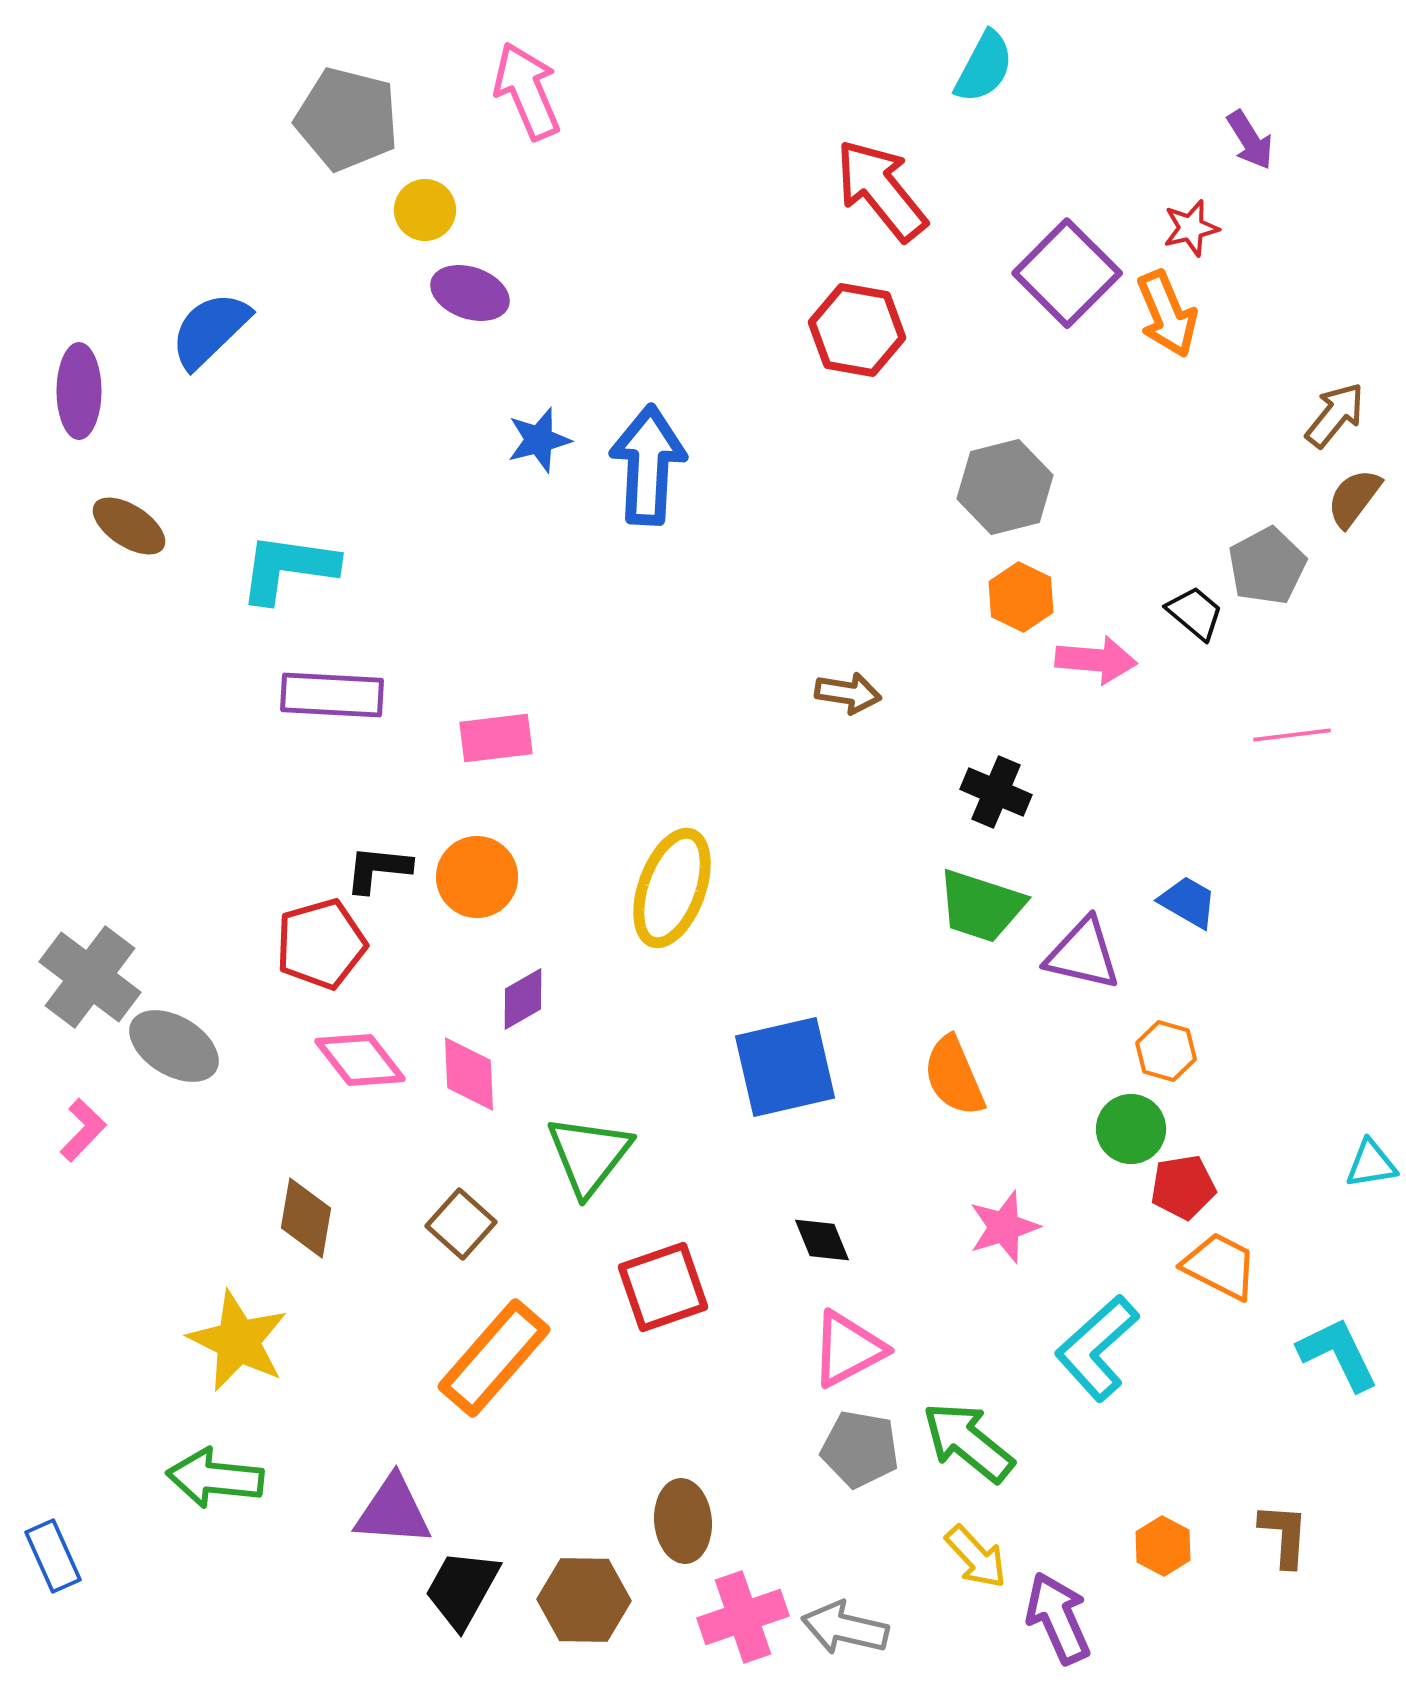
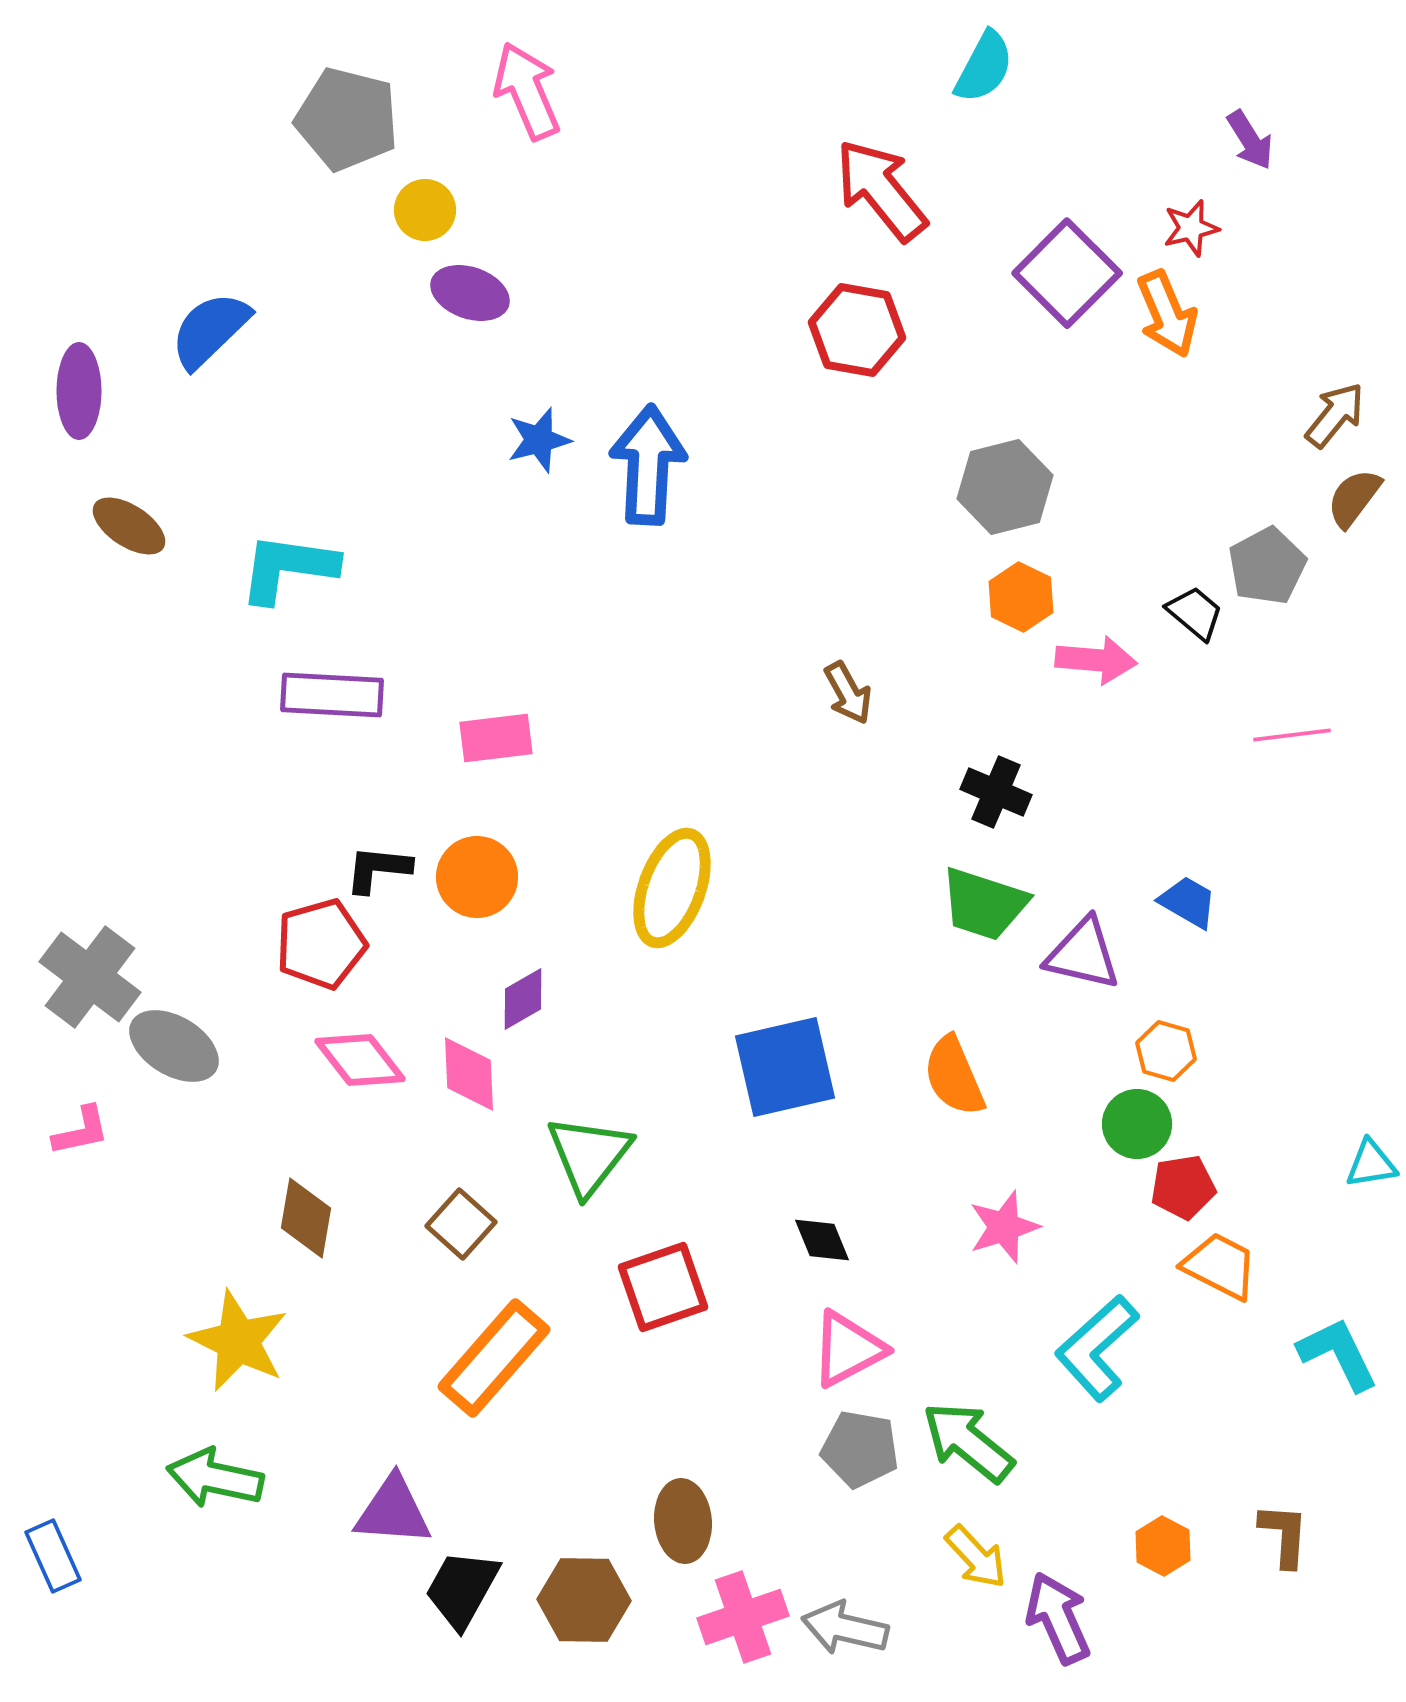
brown arrow at (848, 693): rotated 52 degrees clockwise
green trapezoid at (981, 906): moved 3 px right, 2 px up
green circle at (1131, 1129): moved 6 px right, 5 px up
pink L-shape at (83, 1130): moved 2 px left, 1 px down; rotated 34 degrees clockwise
green arrow at (215, 1478): rotated 6 degrees clockwise
